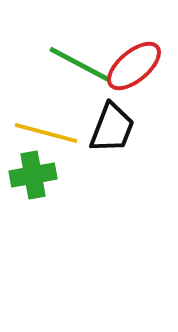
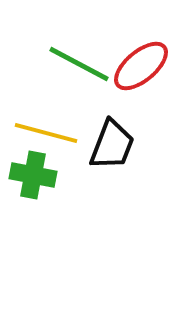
red ellipse: moved 7 px right
black trapezoid: moved 17 px down
green cross: rotated 21 degrees clockwise
